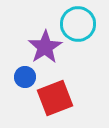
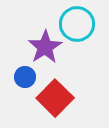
cyan circle: moved 1 px left
red square: rotated 24 degrees counterclockwise
